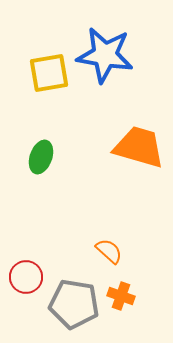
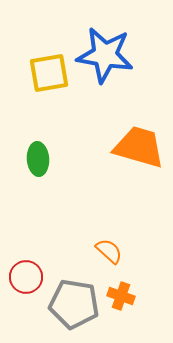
green ellipse: moved 3 px left, 2 px down; rotated 24 degrees counterclockwise
